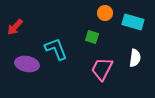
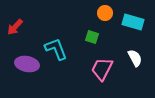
white semicircle: rotated 36 degrees counterclockwise
